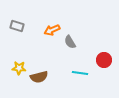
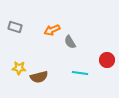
gray rectangle: moved 2 px left, 1 px down
red circle: moved 3 px right
